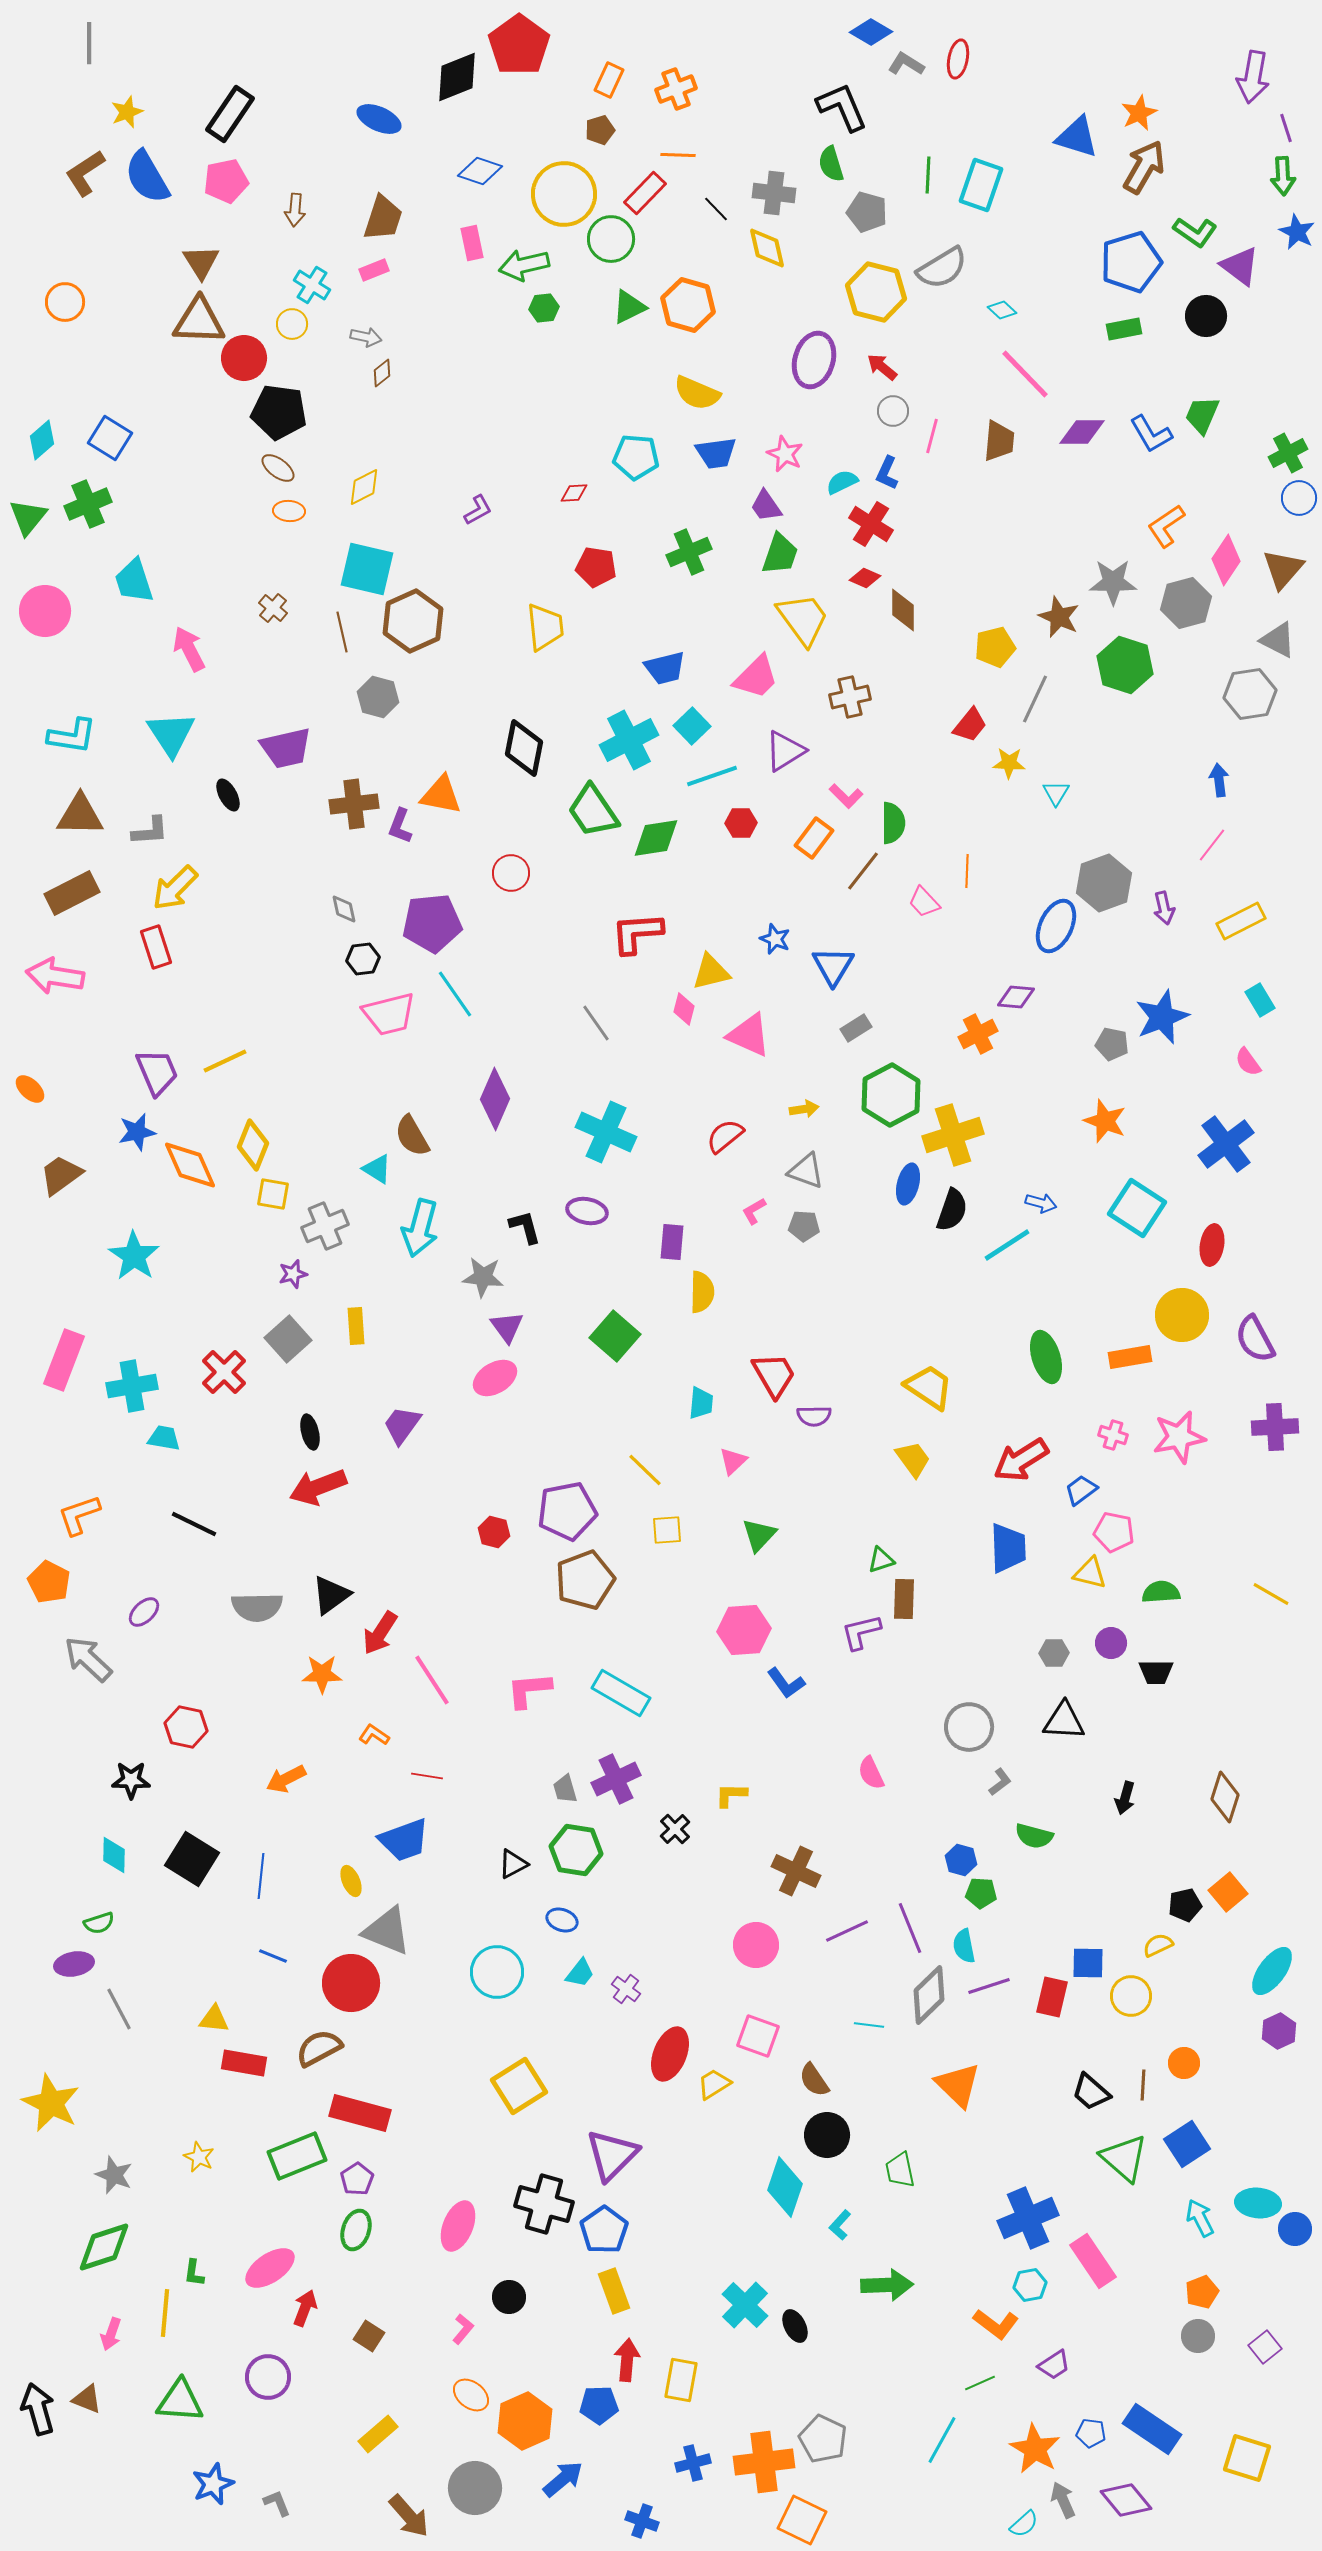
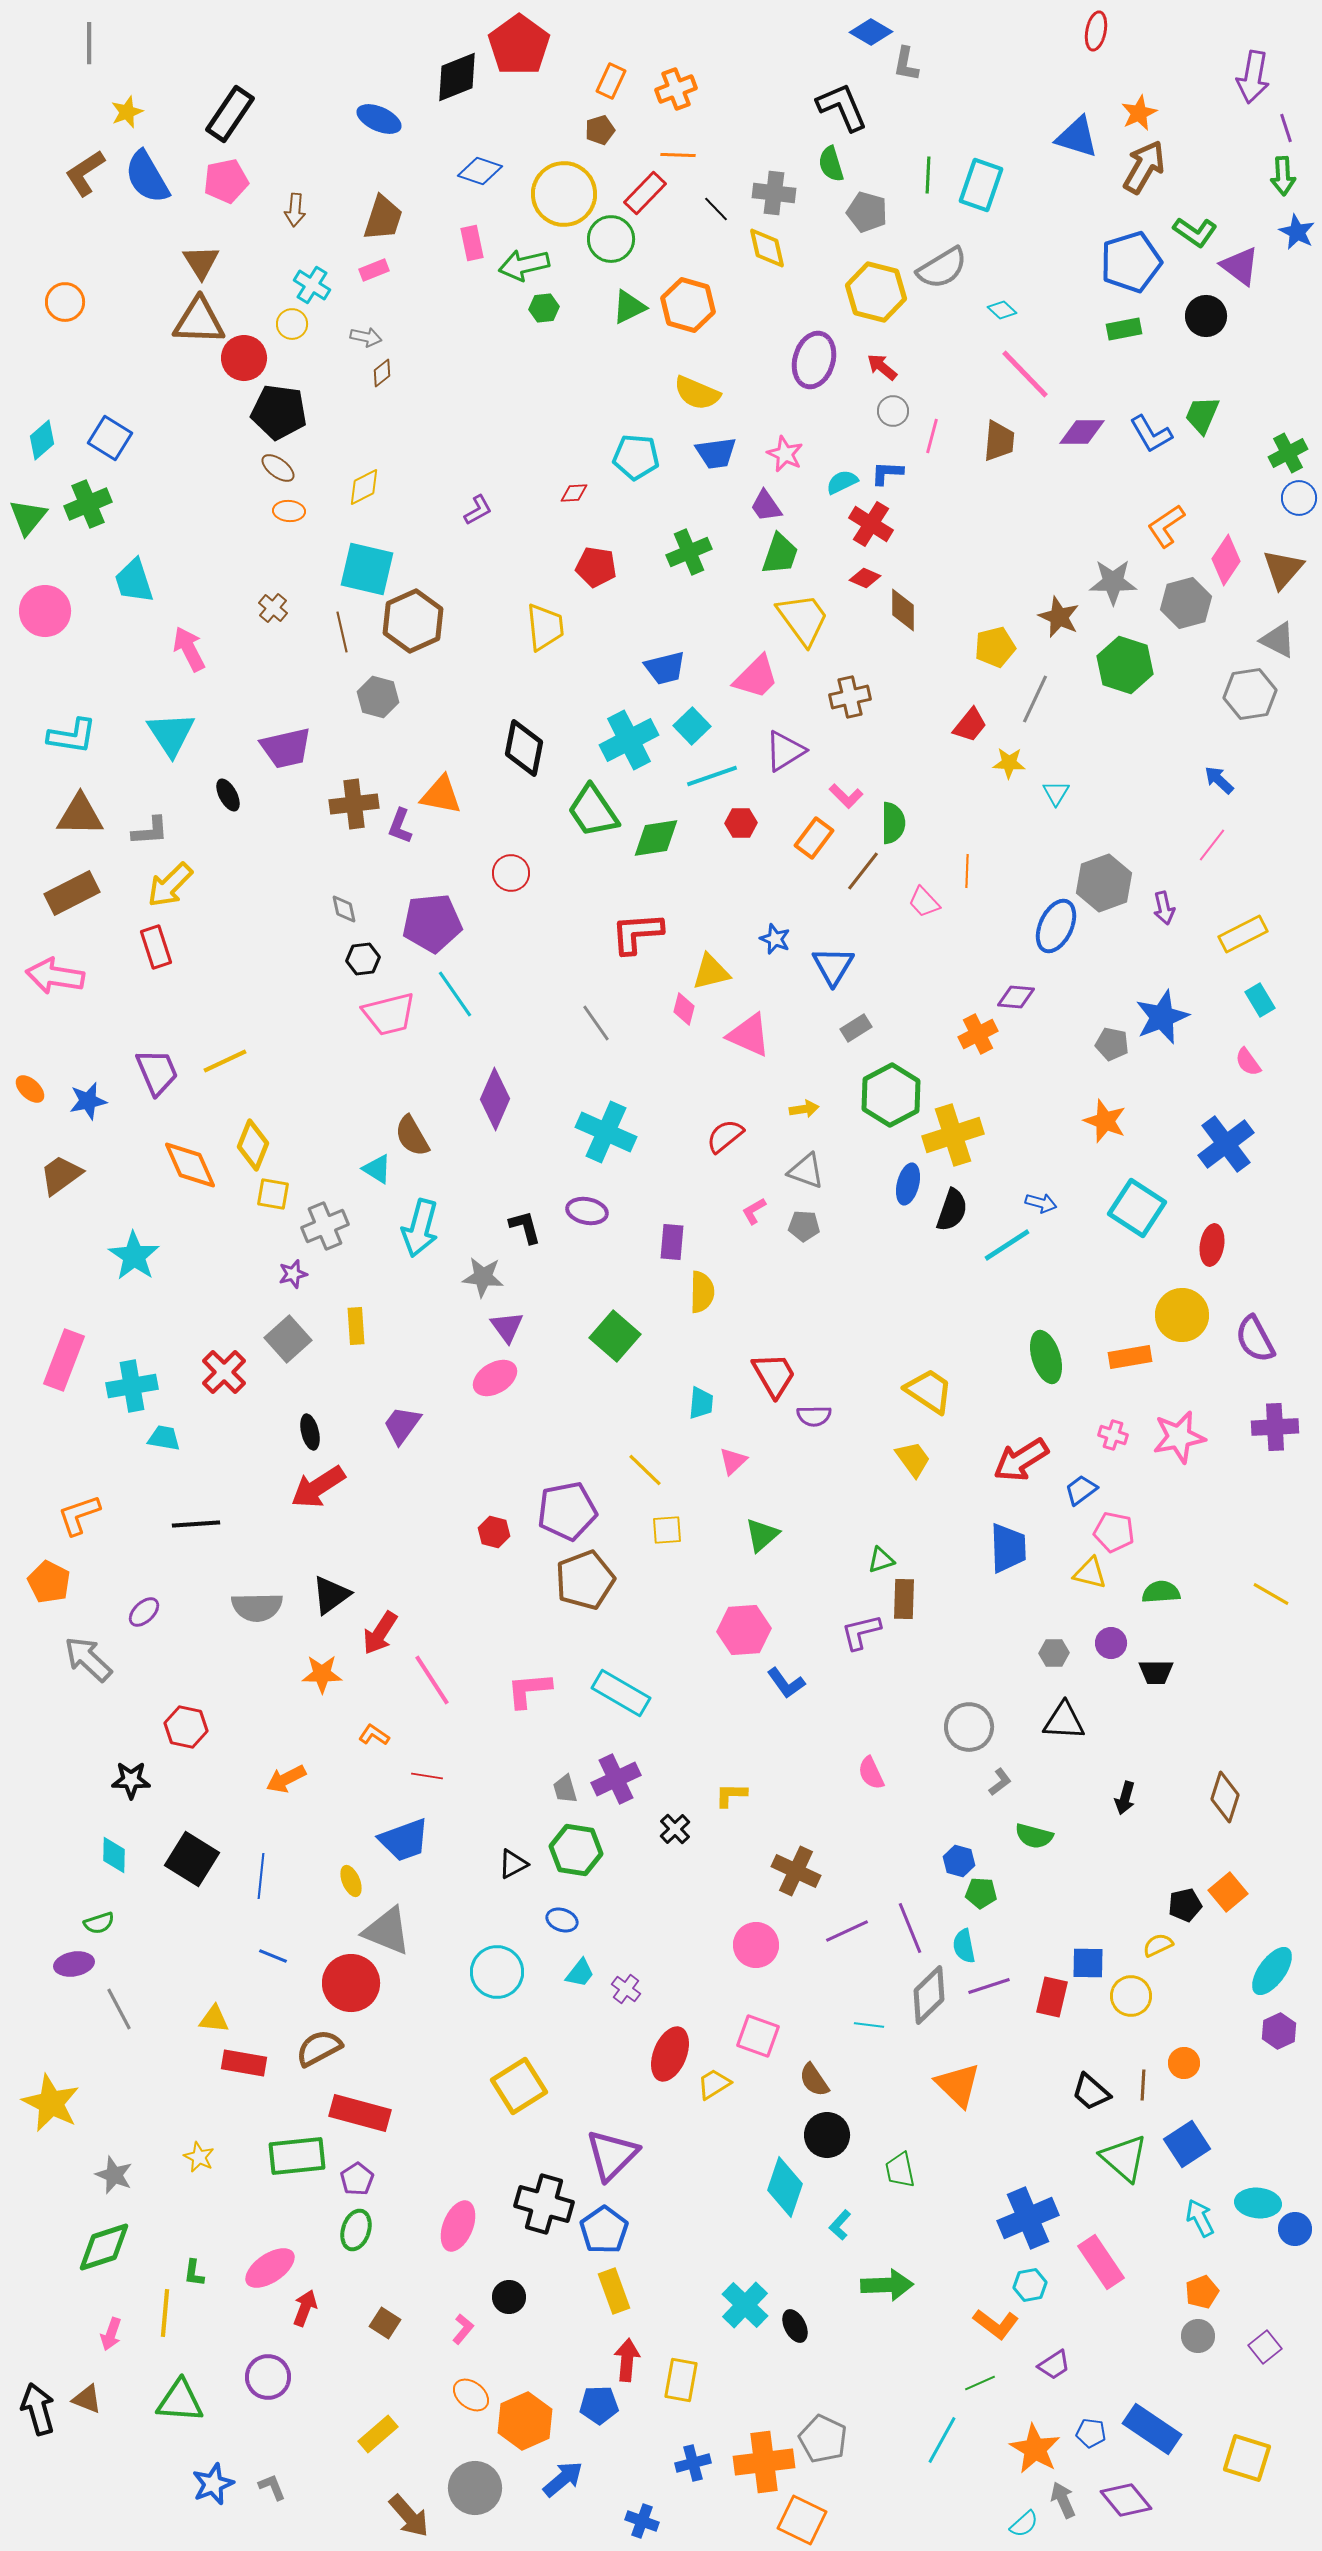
red ellipse at (958, 59): moved 138 px right, 28 px up
gray L-shape at (906, 64): rotated 111 degrees counterclockwise
orange rectangle at (609, 80): moved 2 px right, 1 px down
blue L-shape at (887, 473): rotated 68 degrees clockwise
blue arrow at (1219, 780): rotated 40 degrees counterclockwise
yellow arrow at (175, 888): moved 5 px left, 3 px up
yellow rectangle at (1241, 921): moved 2 px right, 13 px down
blue star at (137, 1132): moved 49 px left, 31 px up
yellow trapezoid at (929, 1387): moved 4 px down
red arrow at (318, 1487): rotated 12 degrees counterclockwise
black line at (194, 1524): moved 2 px right; rotated 30 degrees counterclockwise
green triangle at (759, 1535): moved 3 px right; rotated 6 degrees clockwise
blue hexagon at (961, 1860): moved 2 px left, 1 px down
green rectangle at (297, 2156): rotated 16 degrees clockwise
pink rectangle at (1093, 2261): moved 8 px right, 1 px down
brown square at (369, 2336): moved 16 px right, 13 px up
gray L-shape at (277, 2503): moved 5 px left, 16 px up
